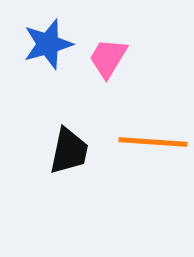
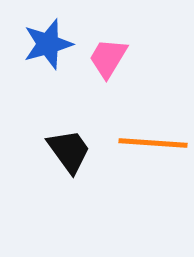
orange line: moved 1 px down
black trapezoid: rotated 48 degrees counterclockwise
